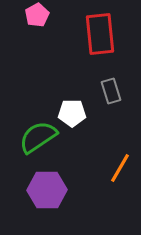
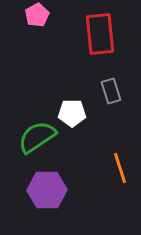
green semicircle: moved 1 px left
orange line: rotated 48 degrees counterclockwise
